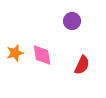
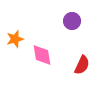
orange star: moved 14 px up
